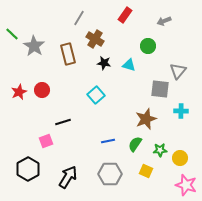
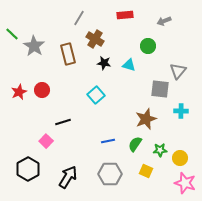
red rectangle: rotated 49 degrees clockwise
pink square: rotated 24 degrees counterclockwise
pink star: moved 1 px left, 2 px up
